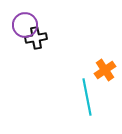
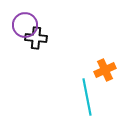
black cross: rotated 15 degrees clockwise
orange cross: rotated 10 degrees clockwise
